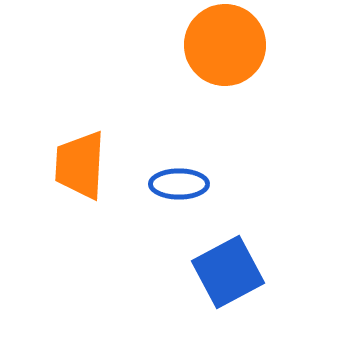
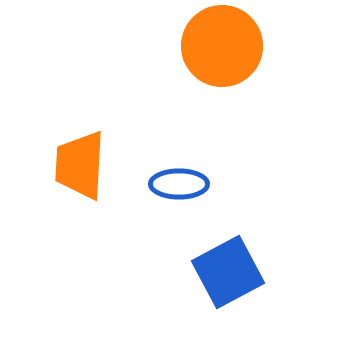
orange circle: moved 3 px left, 1 px down
